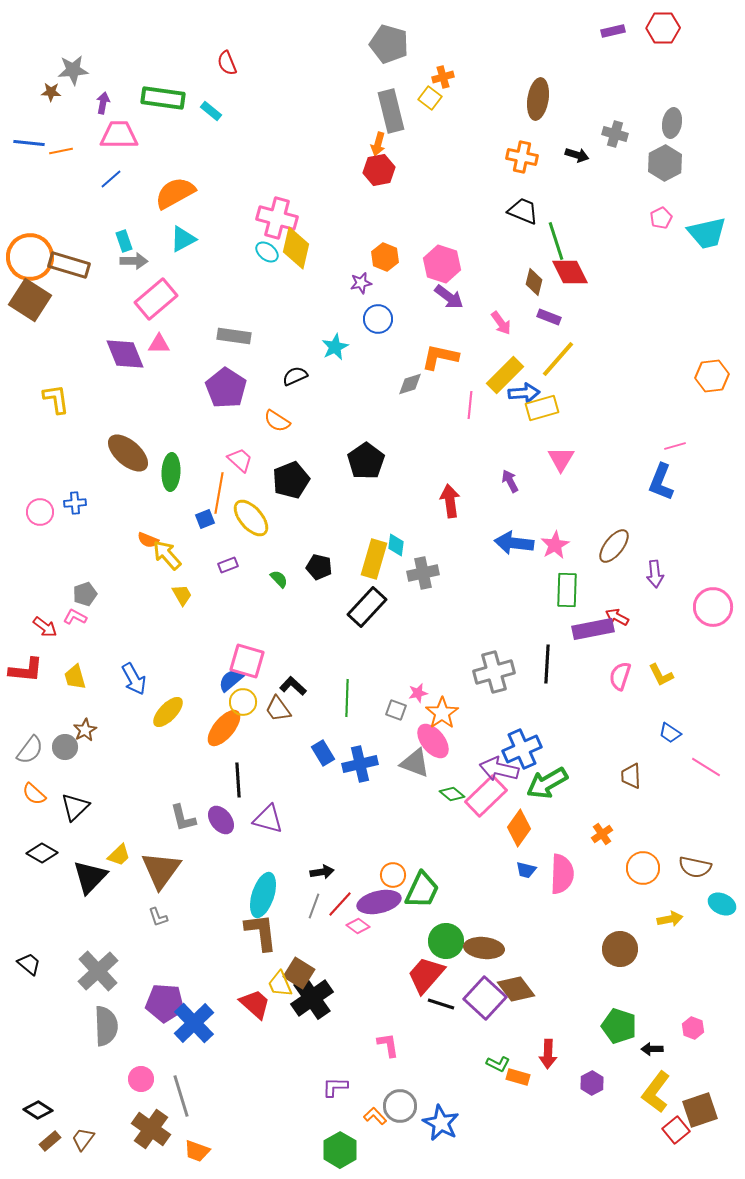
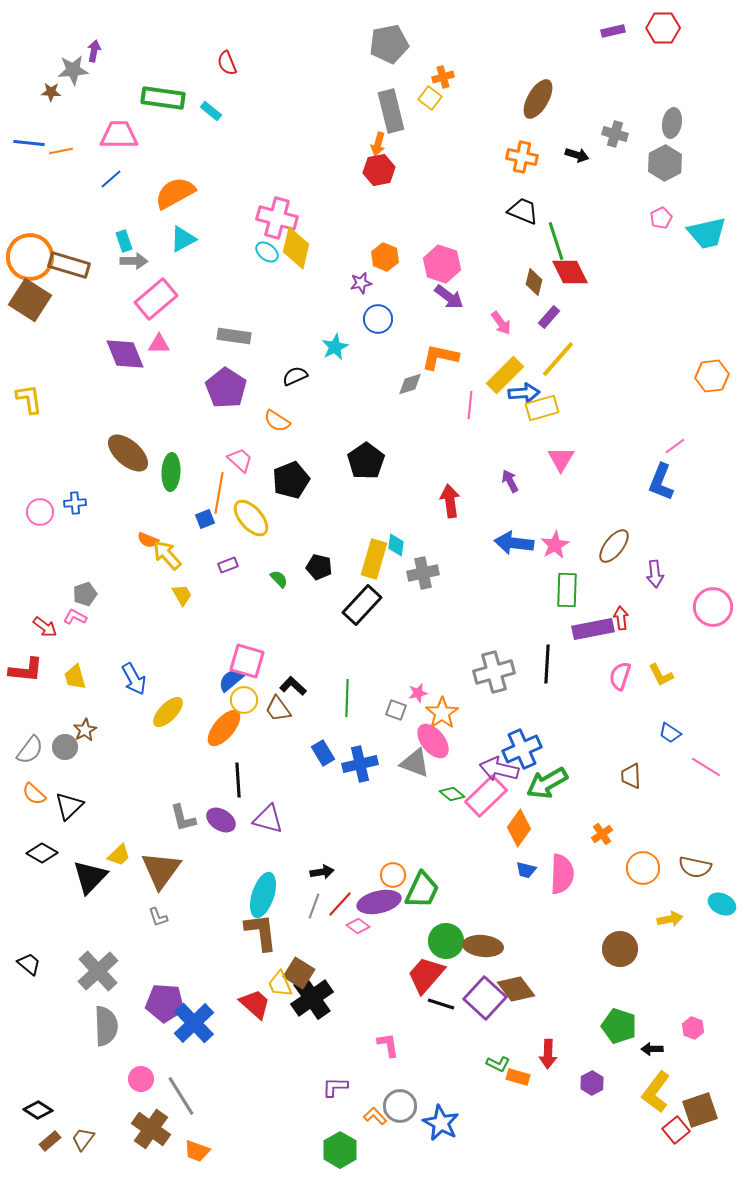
gray pentagon at (389, 44): rotated 27 degrees counterclockwise
brown ellipse at (538, 99): rotated 21 degrees clockwise
purple arrow at (103, 103): moved 9 px left, 52 px up
purple rectangle at (549, 317): rotated 70 degrees counterclockwise
yellow L-shape at (56, 399): moved 27 px left
pink line at (675, 446): rotated 20 degrees counterclockwise
black rectangle at (367, 607): moved 5 px left, 2 px up
red arrow at (617, 617): moved 4 px right, 1 px down; rotated 55 degrees clockwise
yellow circle at (243, 702): moved 1 px right, 2 px up
black triangle at (75, 807): moved 6 px left, 1 px up
purple ellipse at (221, 820): rotated 20 degrees counterclockwise
brown ellipse at (484, 948): moved 1 px left, 2 px up
gray line at (181, 1096): rotated 15 degrees counterclockwise
